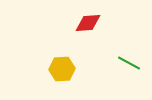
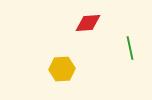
green line: moved 1 px right, 15 px up; rotated 50 degrees clockwise
